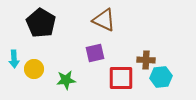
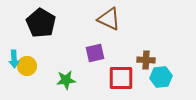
brown triangle: moved 5 px right, 1 px up
yellow circle: moved 7 px left, 3 px up
